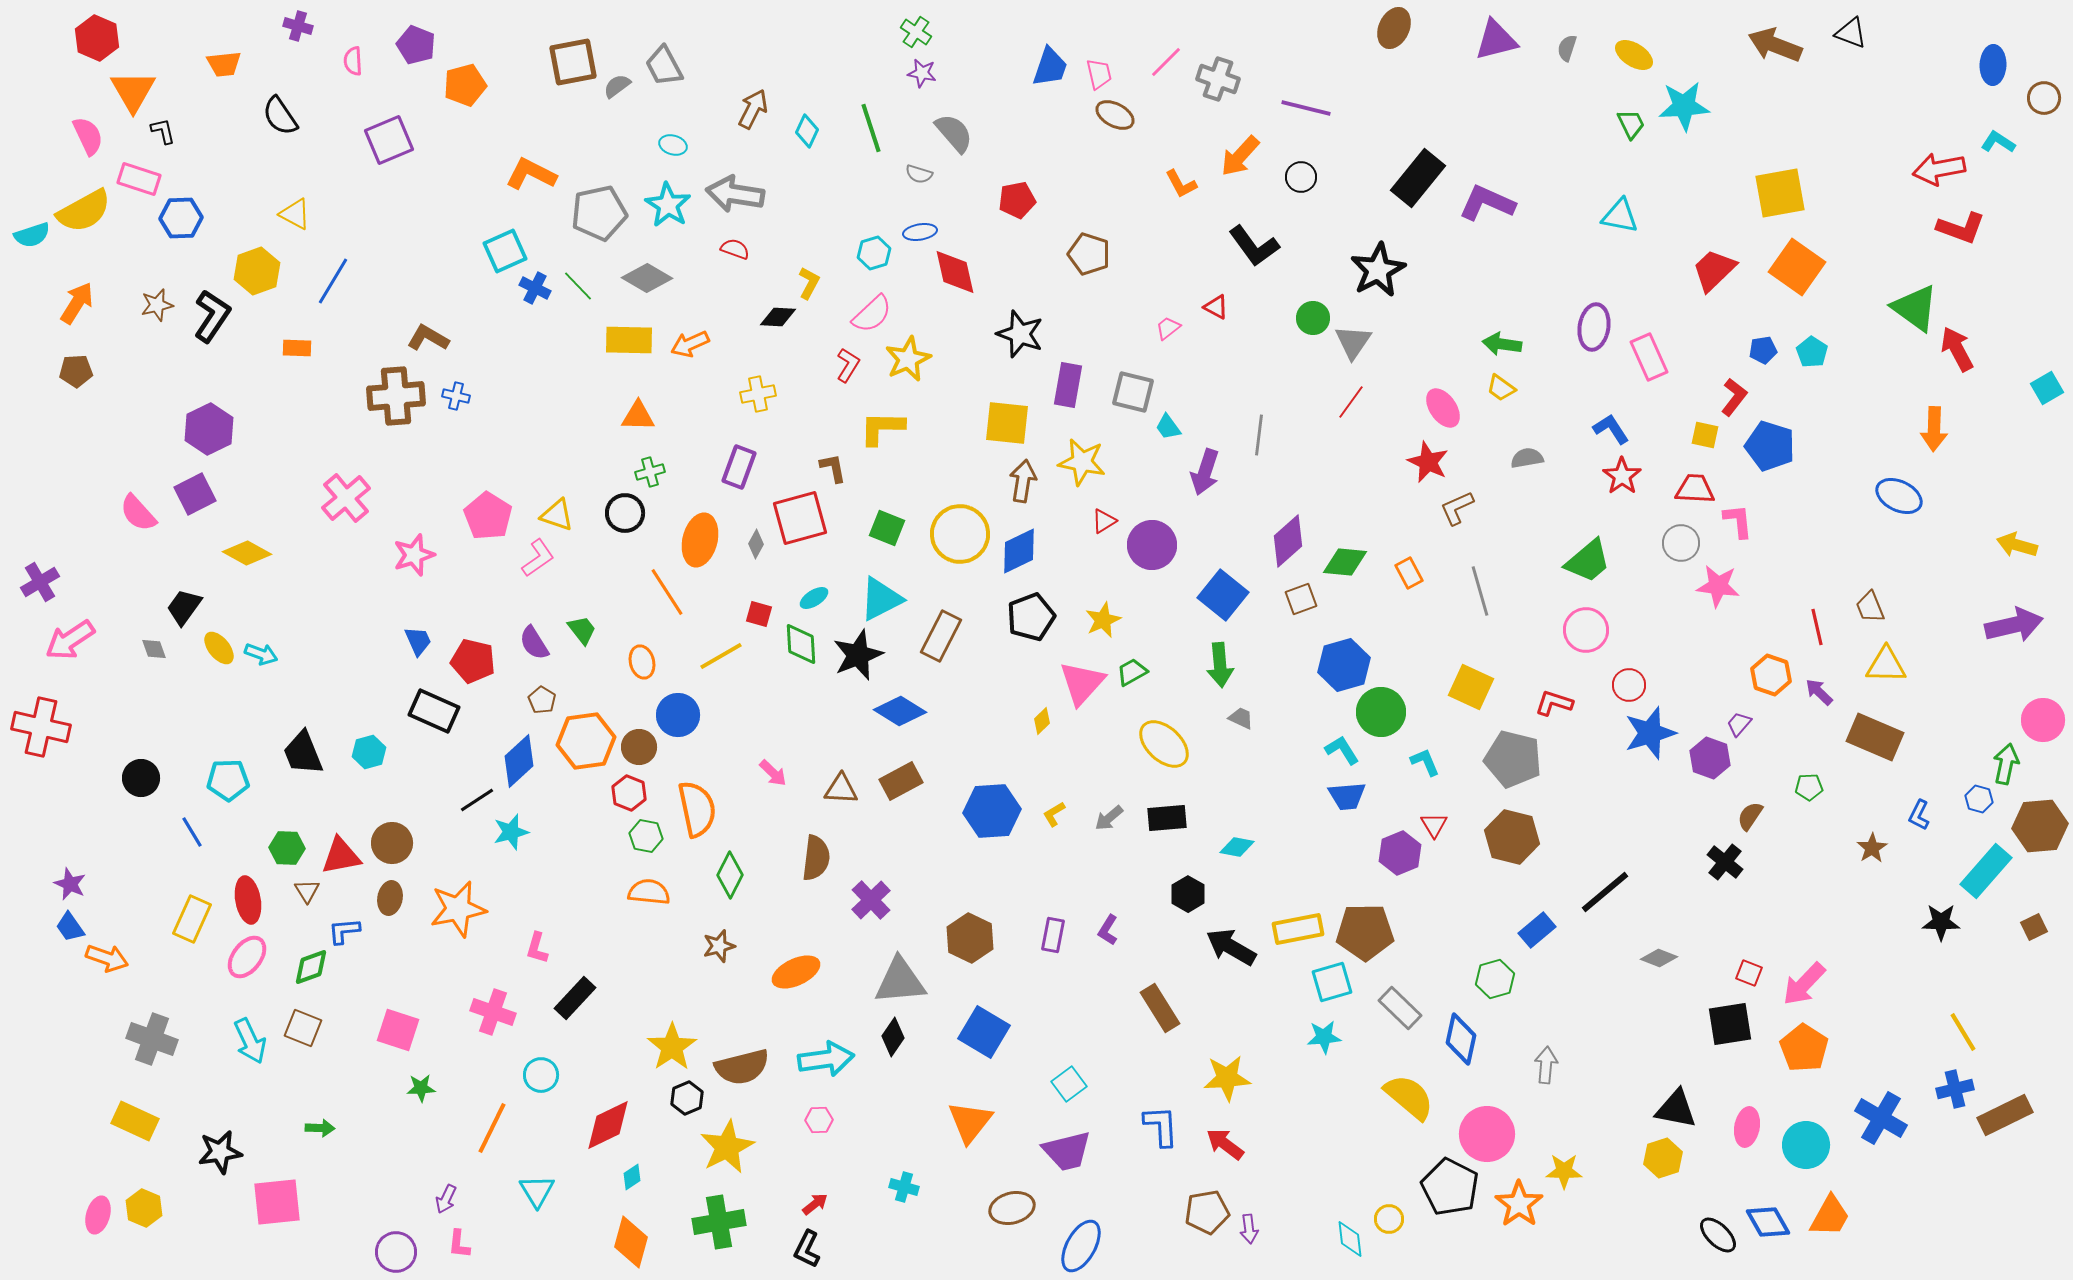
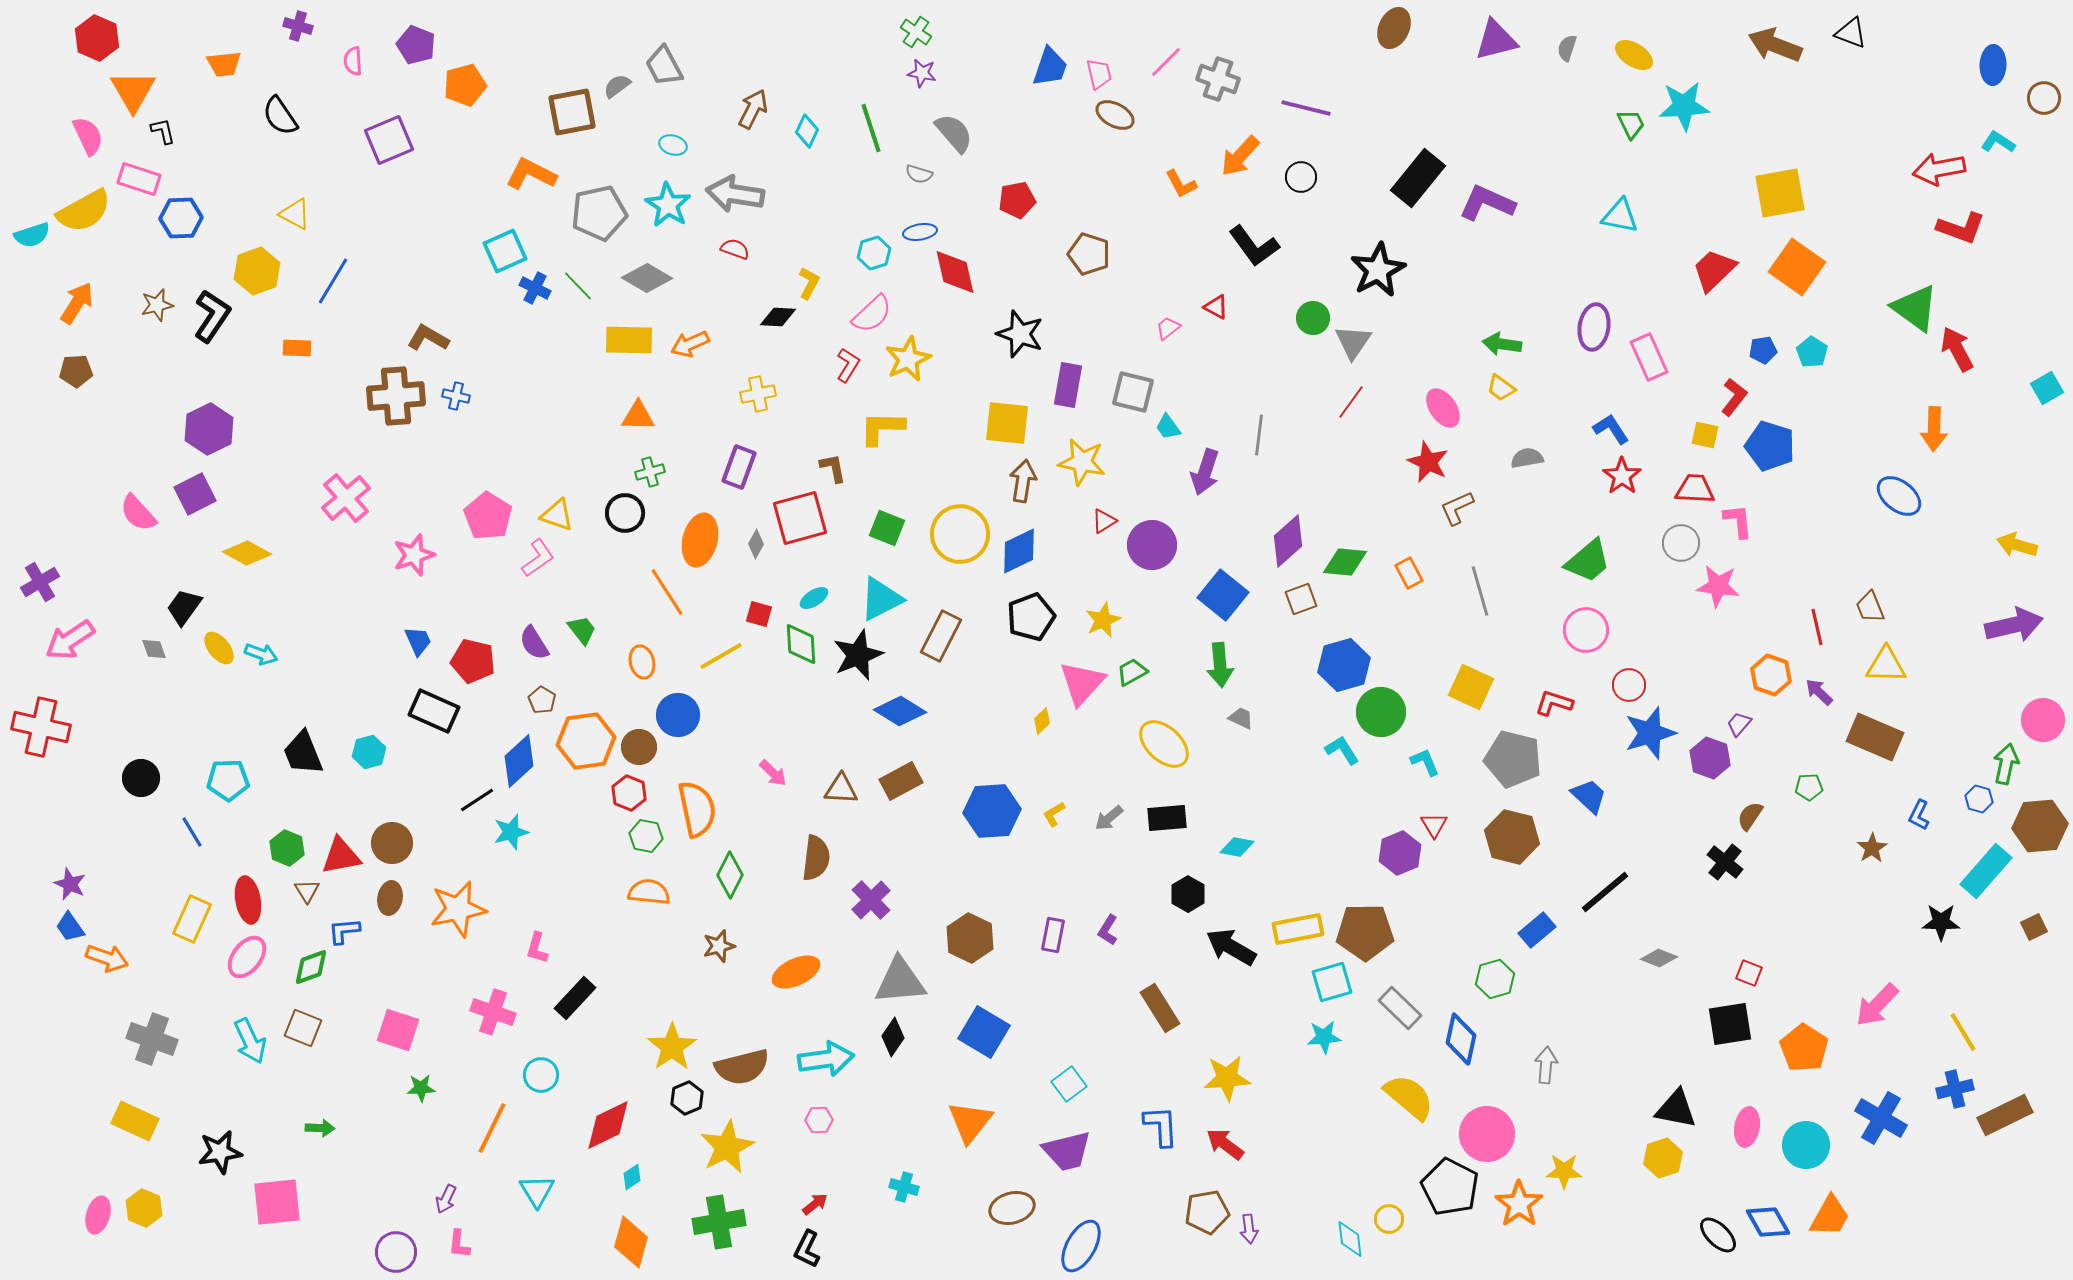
brown square at (573, 62): moved 1 px left, 50 px down
blue ellipse at (1899, 496): rotated 12 degrees clockwise
blue trapezoid at (1347, 796): moved 242 px right; rotated 132 degrees counterclockwise
green hexagon at (287, 848): rotated 20 degrees clockwise
pink arrow at (1804, 984): moved 73 px right, 21 px down
